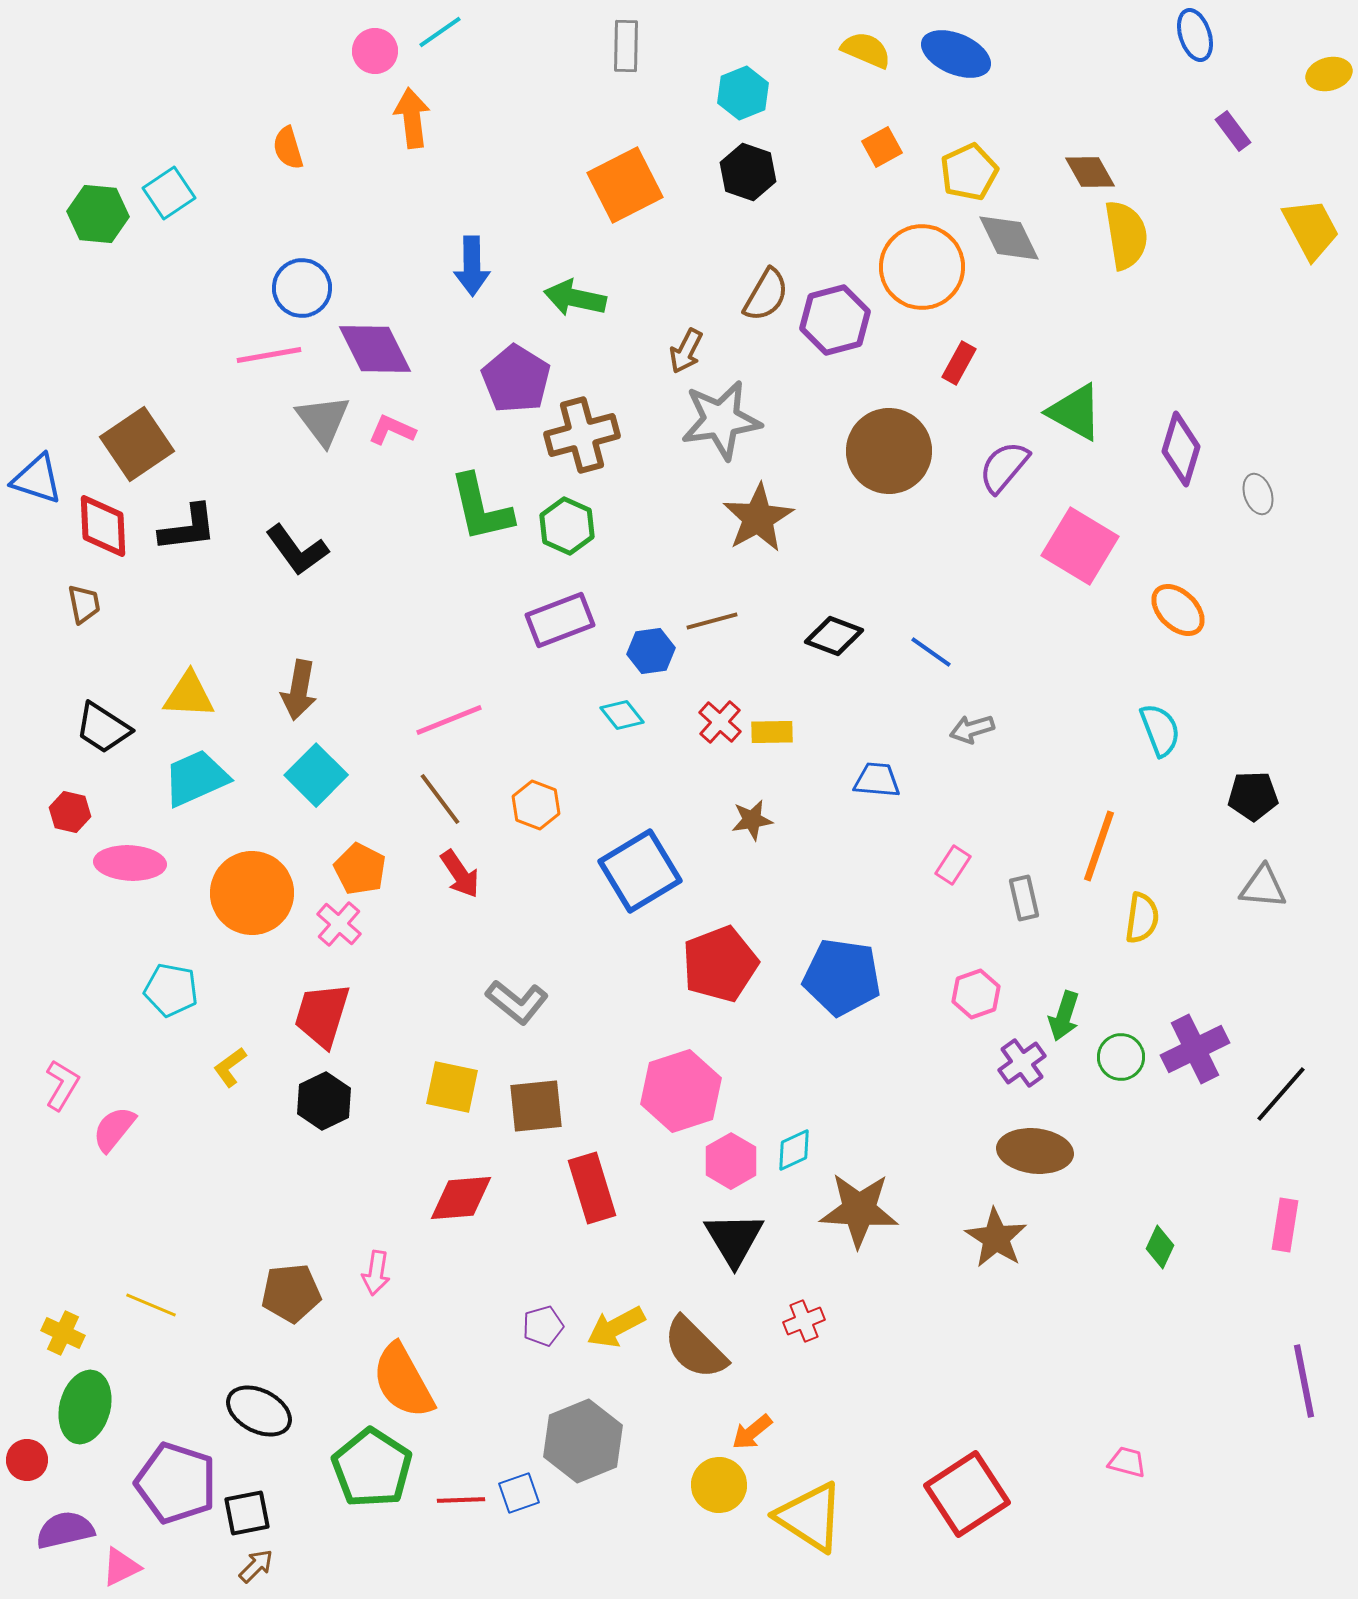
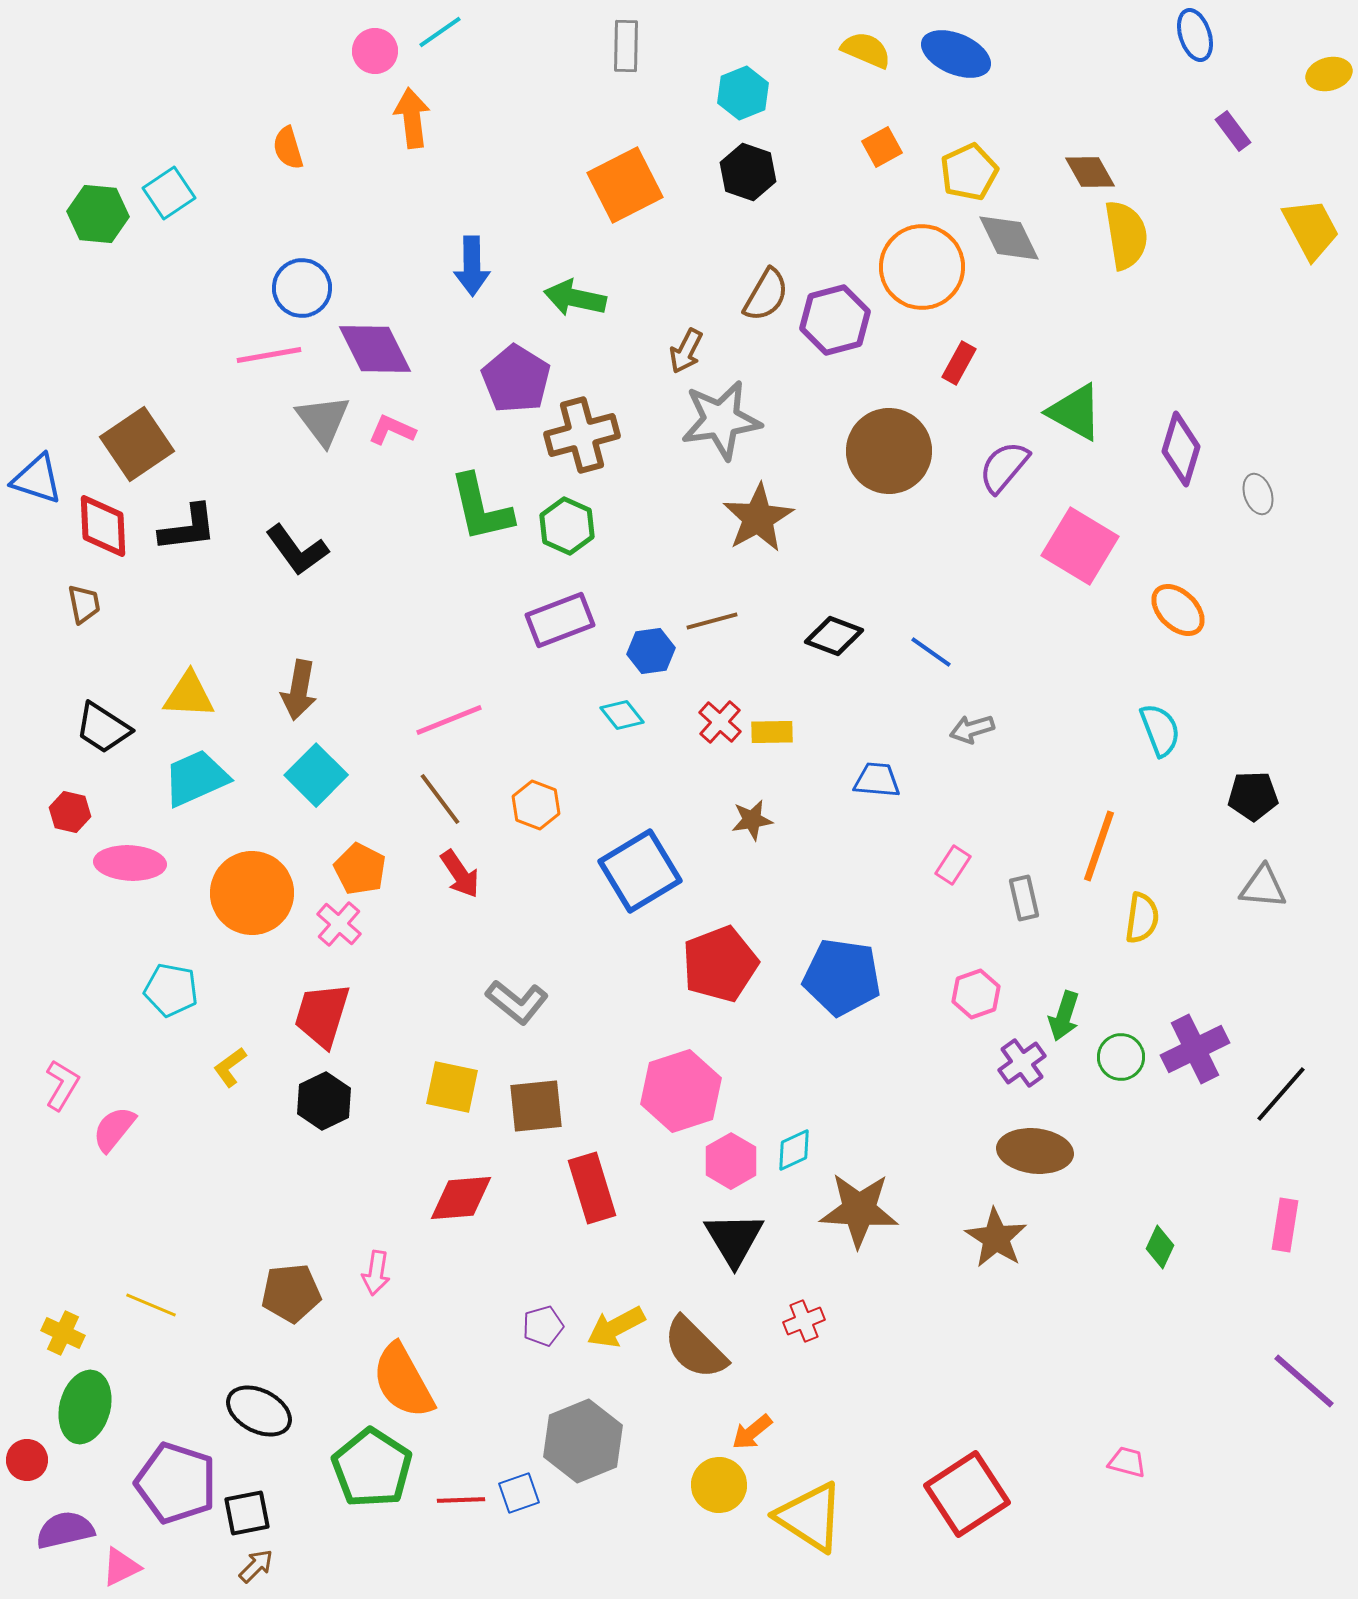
purple line at (1304, 1381): rotated 38 degrees counterclockwise
